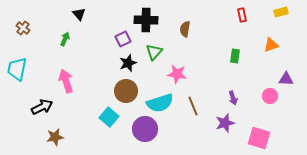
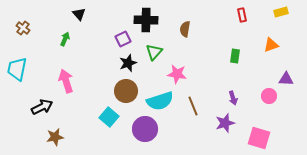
pink circle: moved 1 px left
cyan semicircle: moved 2 px up
